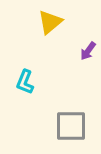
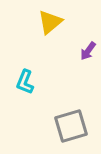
gray square: rotated 16 degrees counterclockwise
